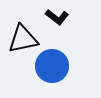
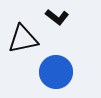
blue circle: moved 4 px right, 6 px down
